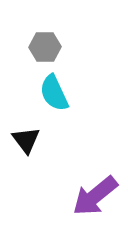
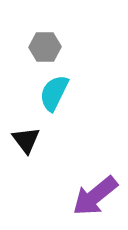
cyan semicircle: rotated 51 degrees clockwise
